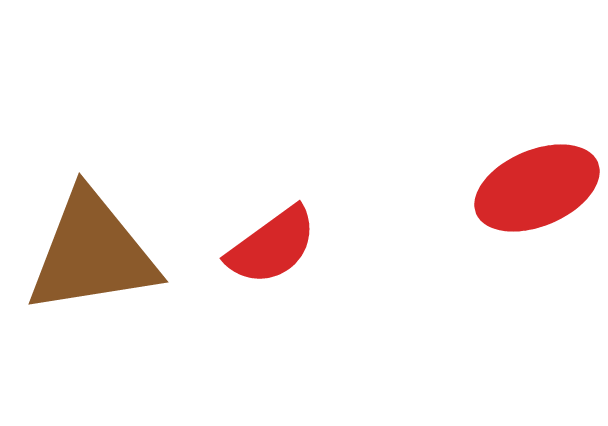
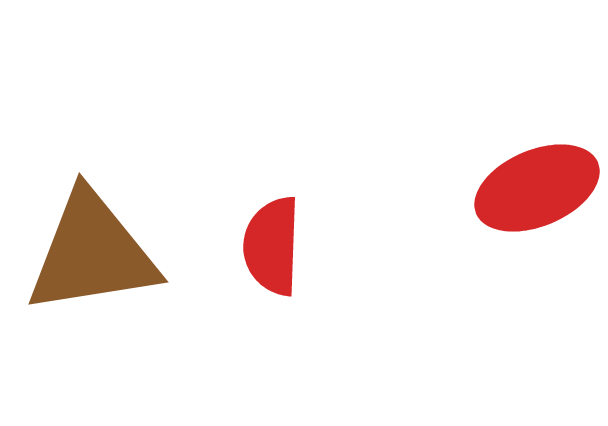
red semicircle: rotated 128 degrees clockwise
